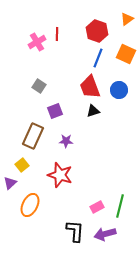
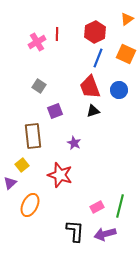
red hexagon: moved 2 px left, 1 px down; rotated 15 degrees clockwise
brown rectangle: rotated 30 degrees counterclockwise
purple star: moved 8 px right, 2 px down; rotated 24 degrees clockwise
